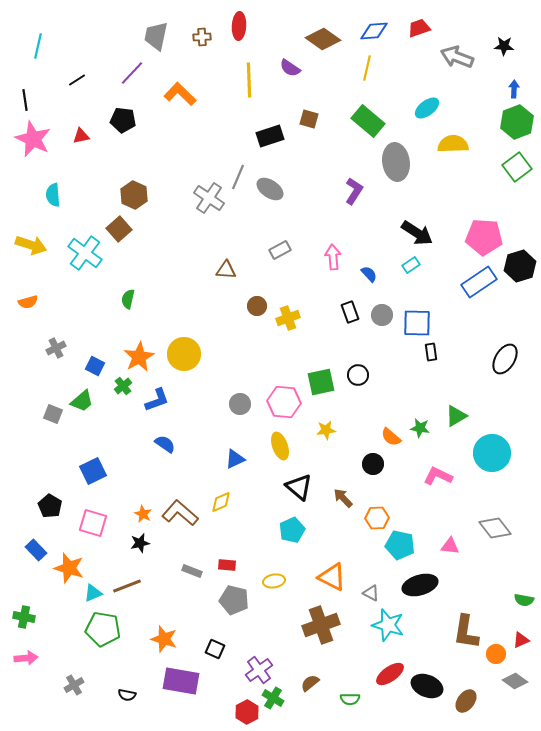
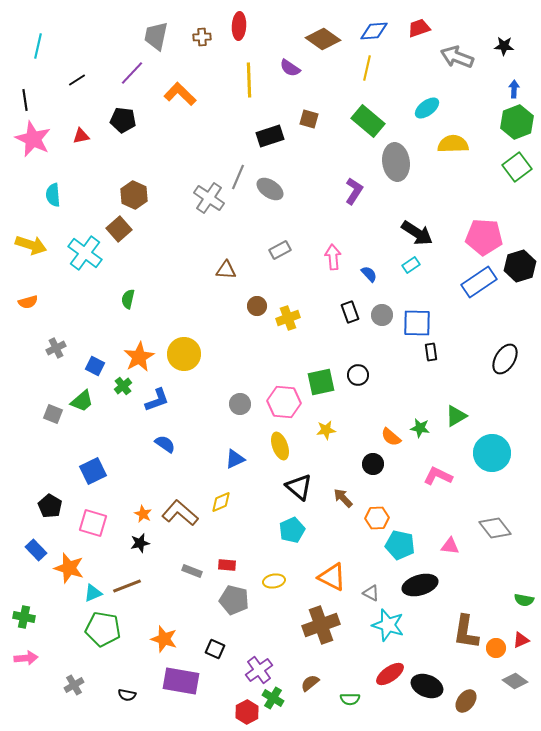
orange circle at (496, 654): moved 6 px up
